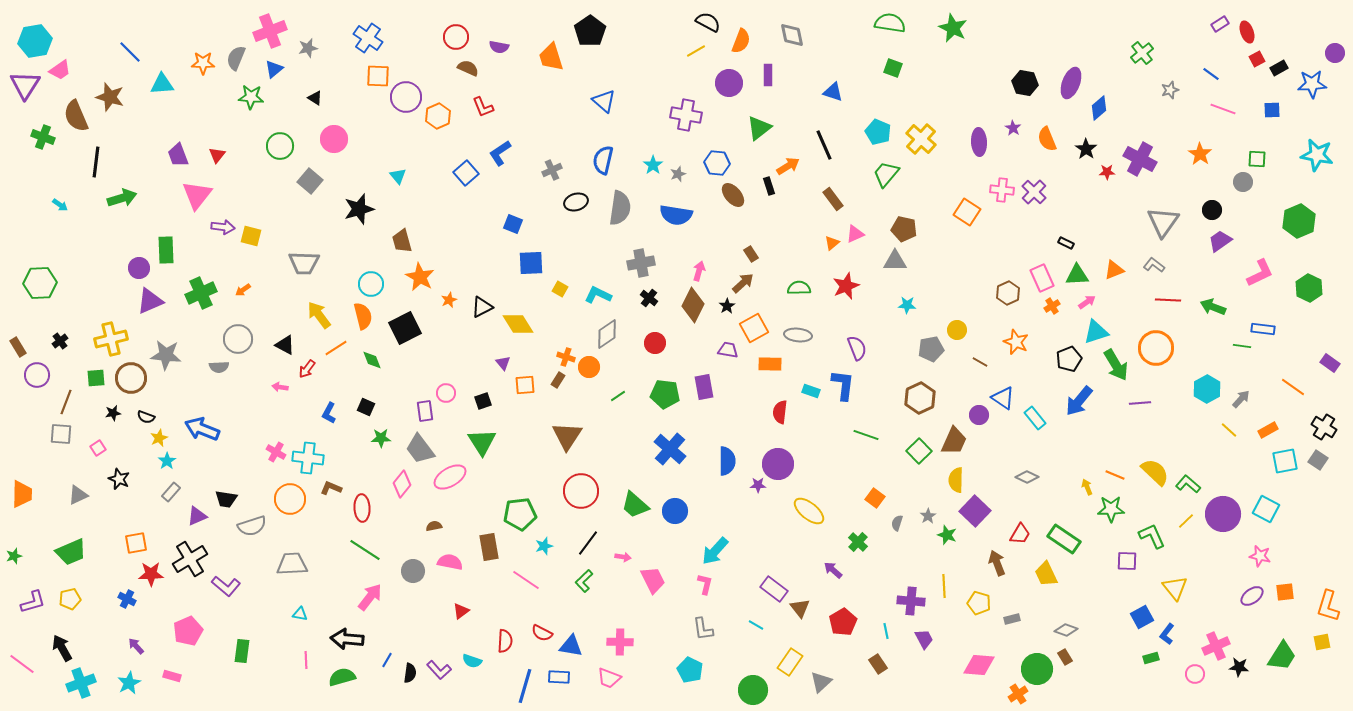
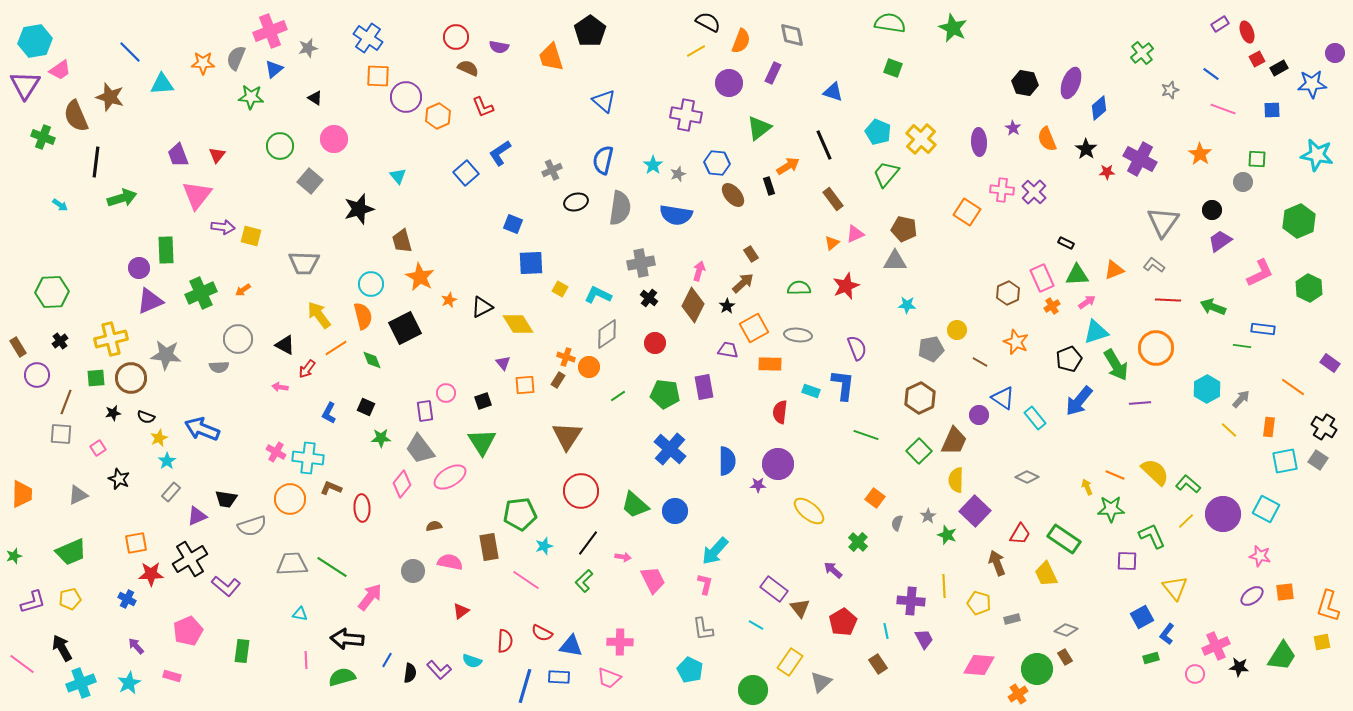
purple rectangle at (768, 75): moved 5 px right, 2 px up; rotated 25 degrees clockwise
green hexagon at (40, 283): moved 12 px right, 9 px down
orange rectangle at (1268, 430): moved 1 px right, 3 px up; rotated 54 degrees counterclockwise
green line at (365, 550): moved 33 px left, 17 px down
